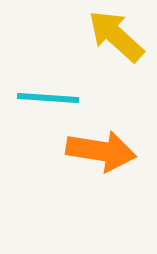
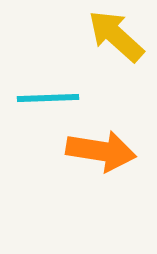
cyan line: rotated 6 degrees counterclockwise
